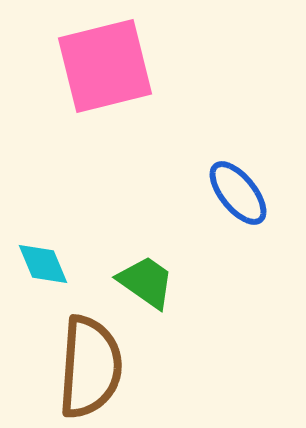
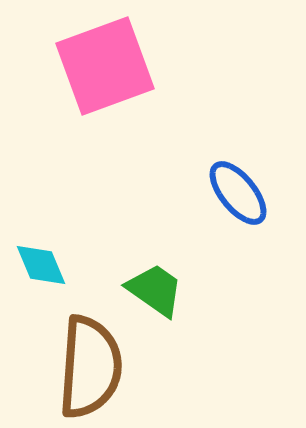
pink square: rotated 6 degrees counterclockwise
cyan diamond: moved 2 px left, 1 px down
green trapezoid: moved 9 px right, 8 px down
